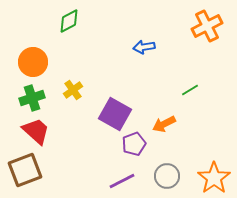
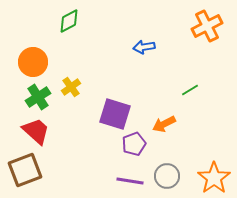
yellow cross: moved 2 px left, 3 px up
green cross: moved 6 px right, 1 px up; rotated 15 degrees counterclockwise
purple square: rotated 12 degrees counterclockwise
purple line: moved 8 px right; rotated 36 degrees clockwise
